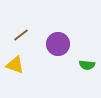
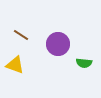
brown line: rotated 70 degrees clockwise
green semicircle: moved 3 px left, 2 px up
